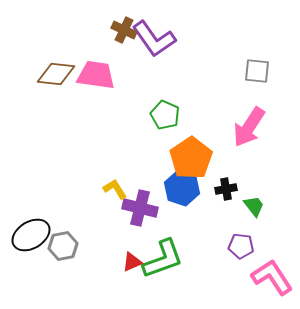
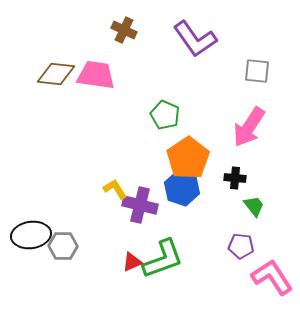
purple L-shape: moved 41 px right
orange pentagon: moved 3 px left
black cross: moved 9 px right, 11 px up; rotated 15 degrees clockwise
purple cross: moved 3 px up
black ellipse: rotated 24 degrees clockwise
gray hexagon: rotated 12 degrees clockwise
